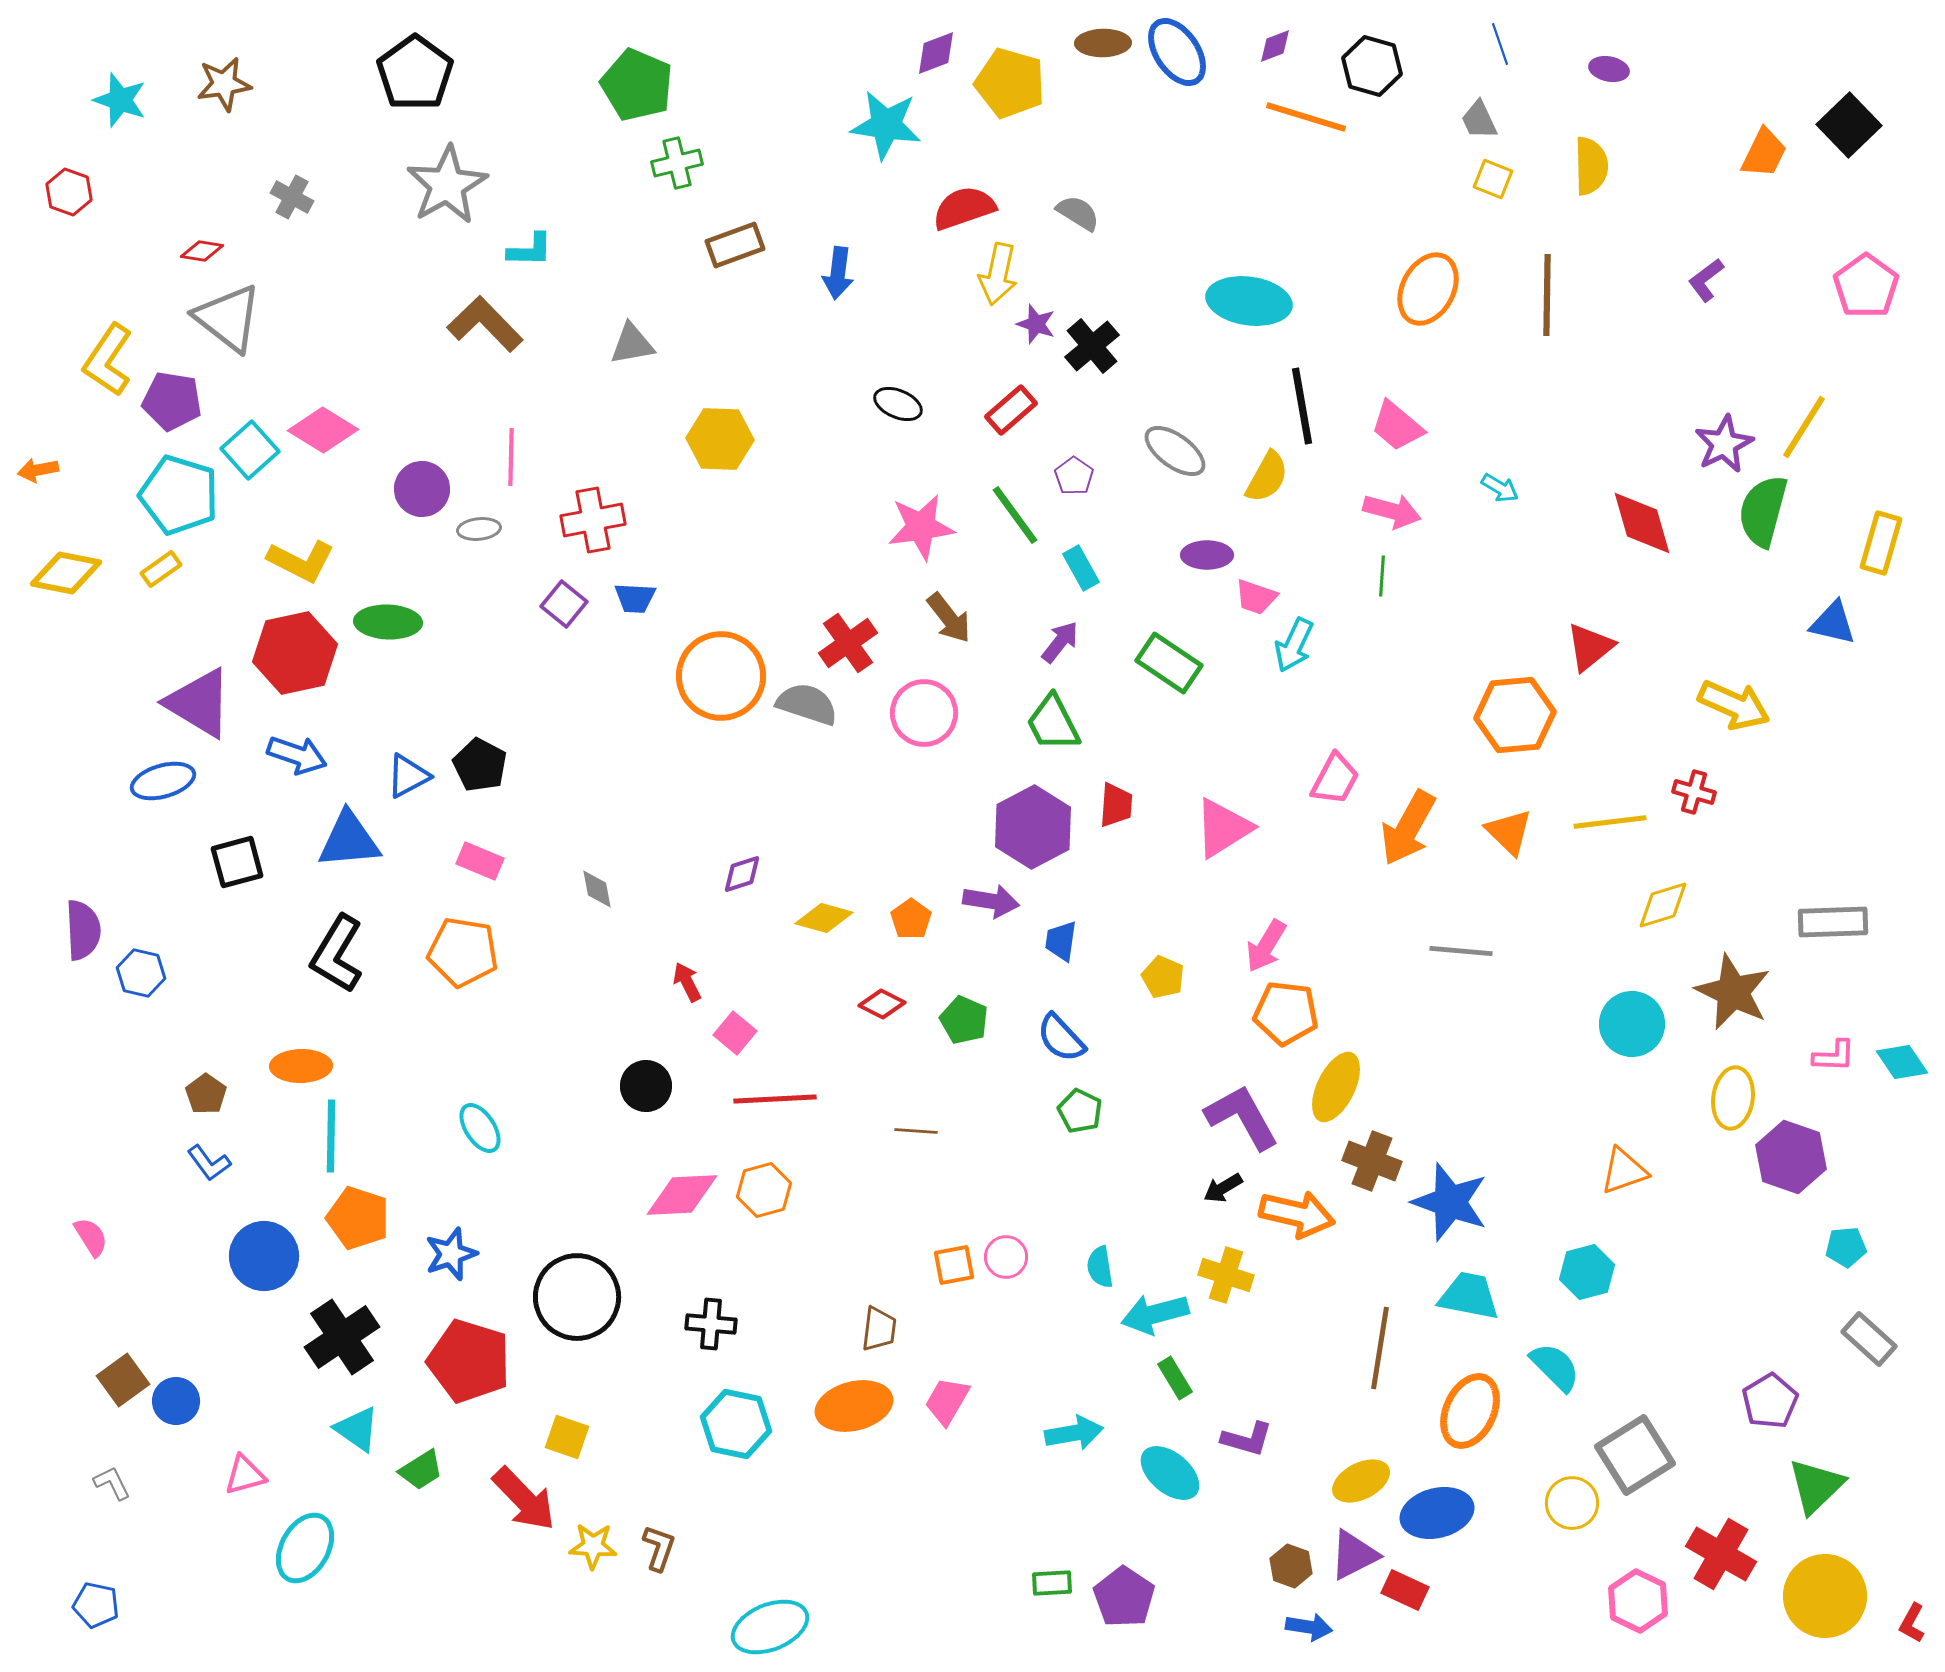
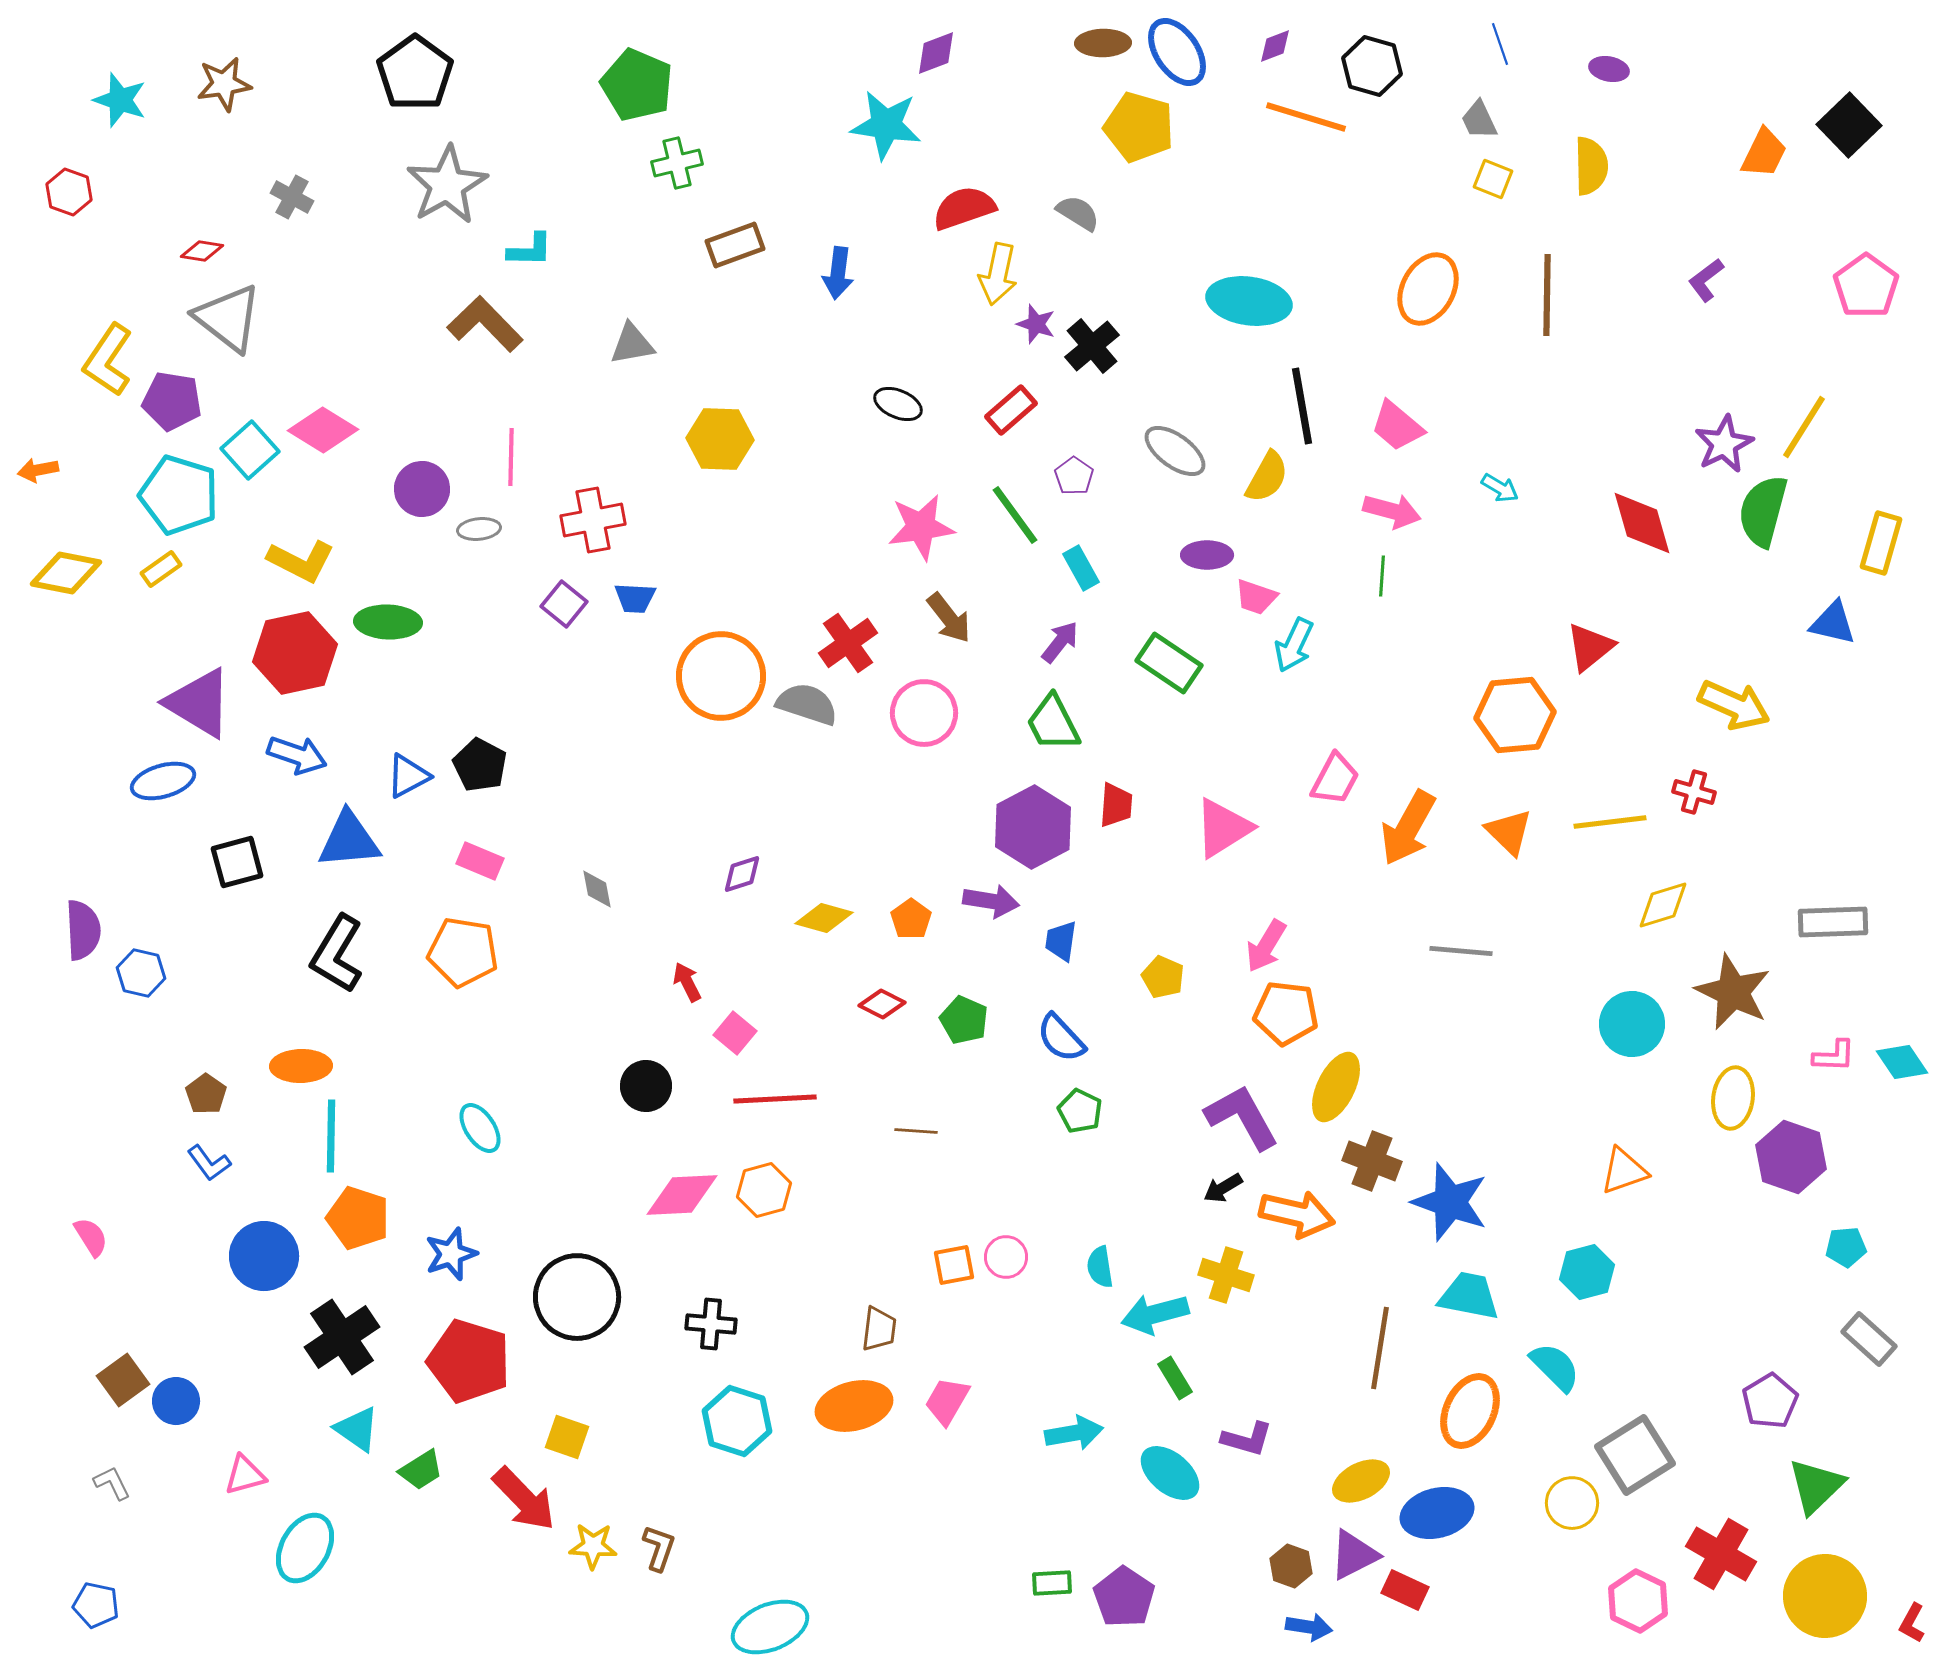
yellow pentagon at (1010, 83): moved 129 px right, 44 px down
cyan hexagon at (736, 1424): moved 1 px right, 3 px up; rotated 6 degrees clockwise
